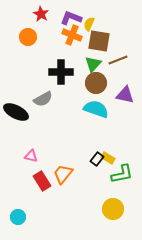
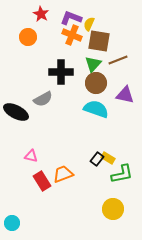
orange trapezoid: rotated 30 degrees clockwise
cyan circle: moved 6 px left, 6 px down
